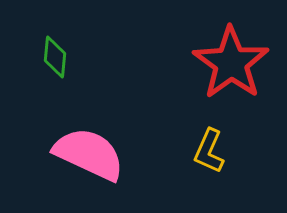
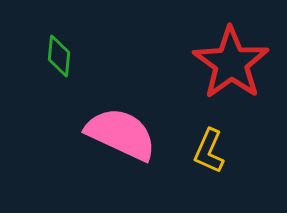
green diamond: moved 4 px right, 1 px up
pink semicircle: moved 32 px right, 20 px up
